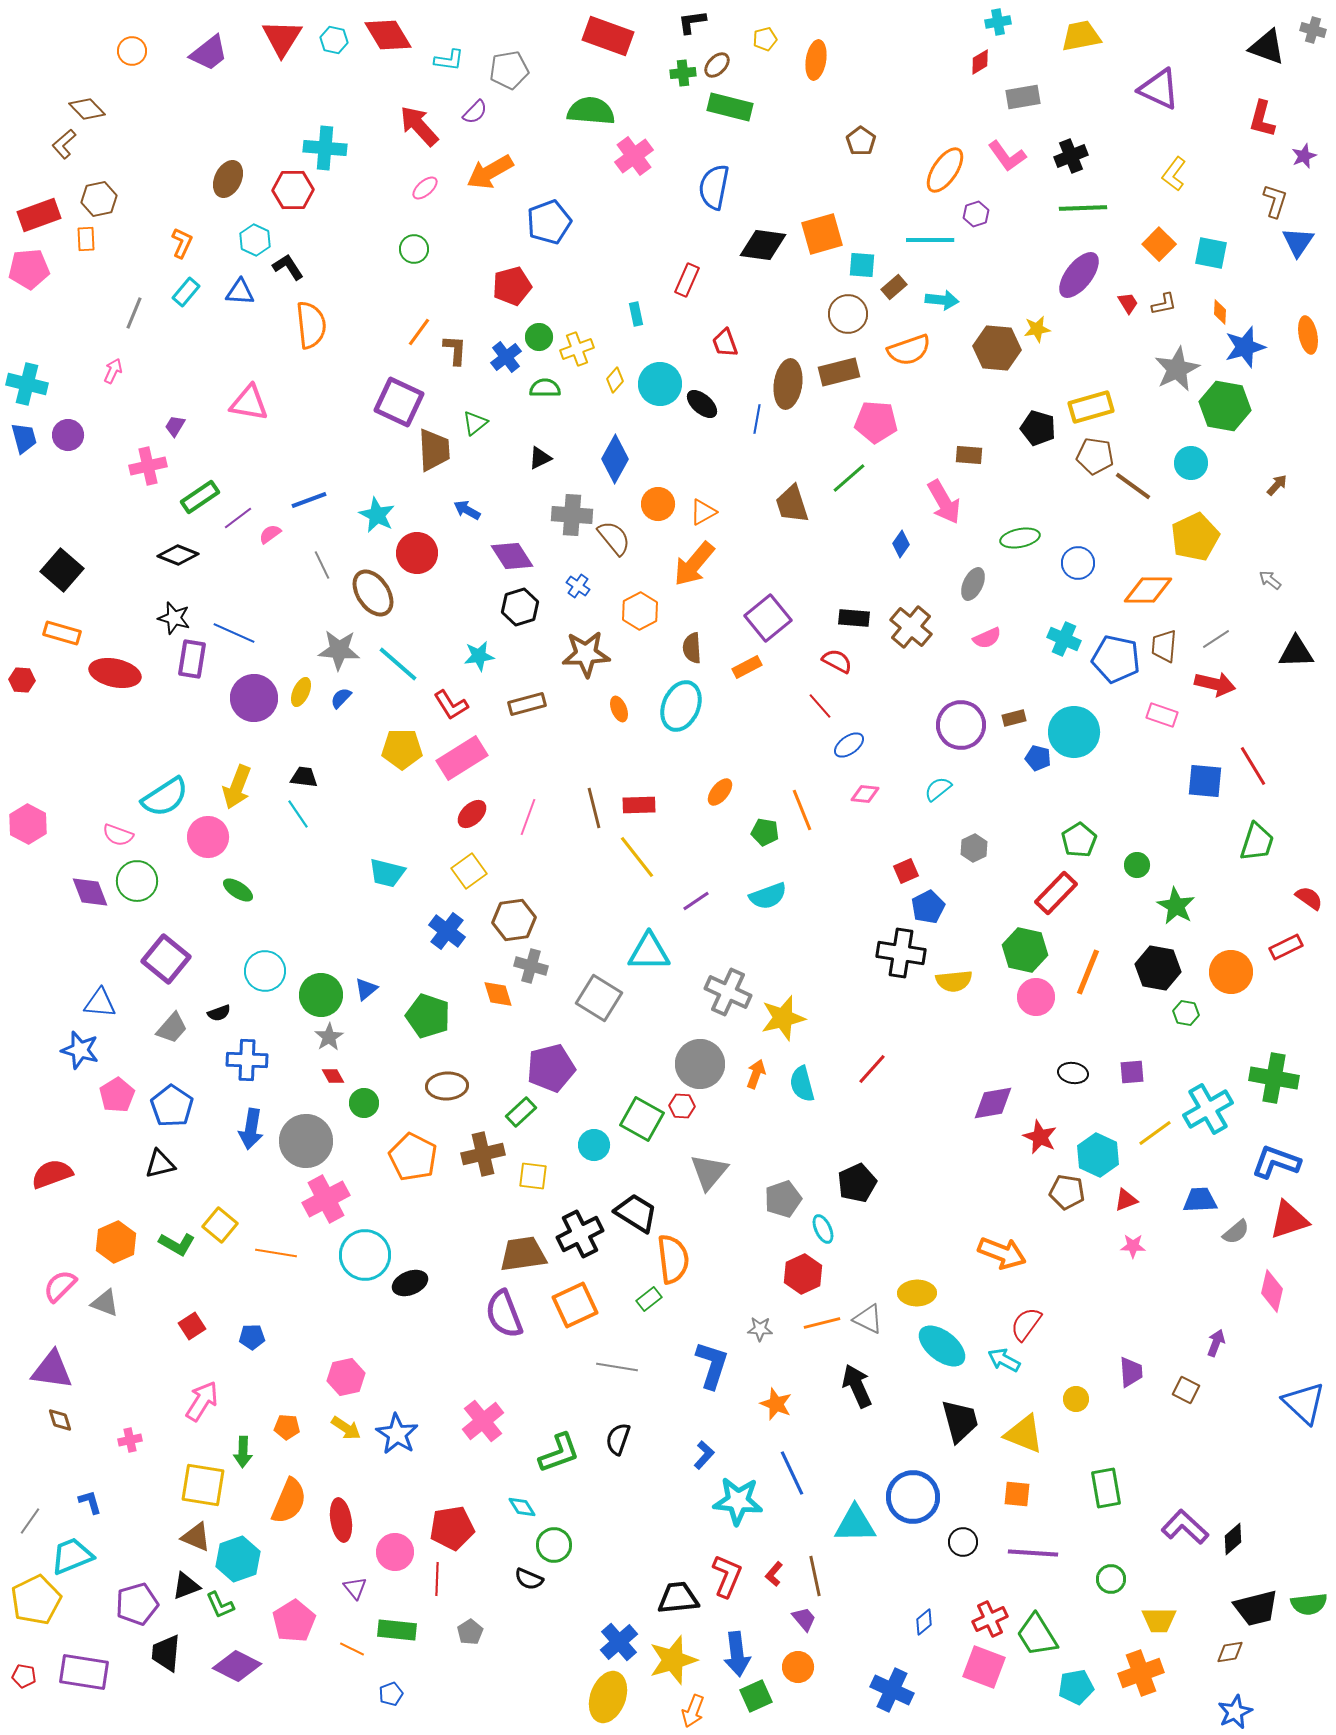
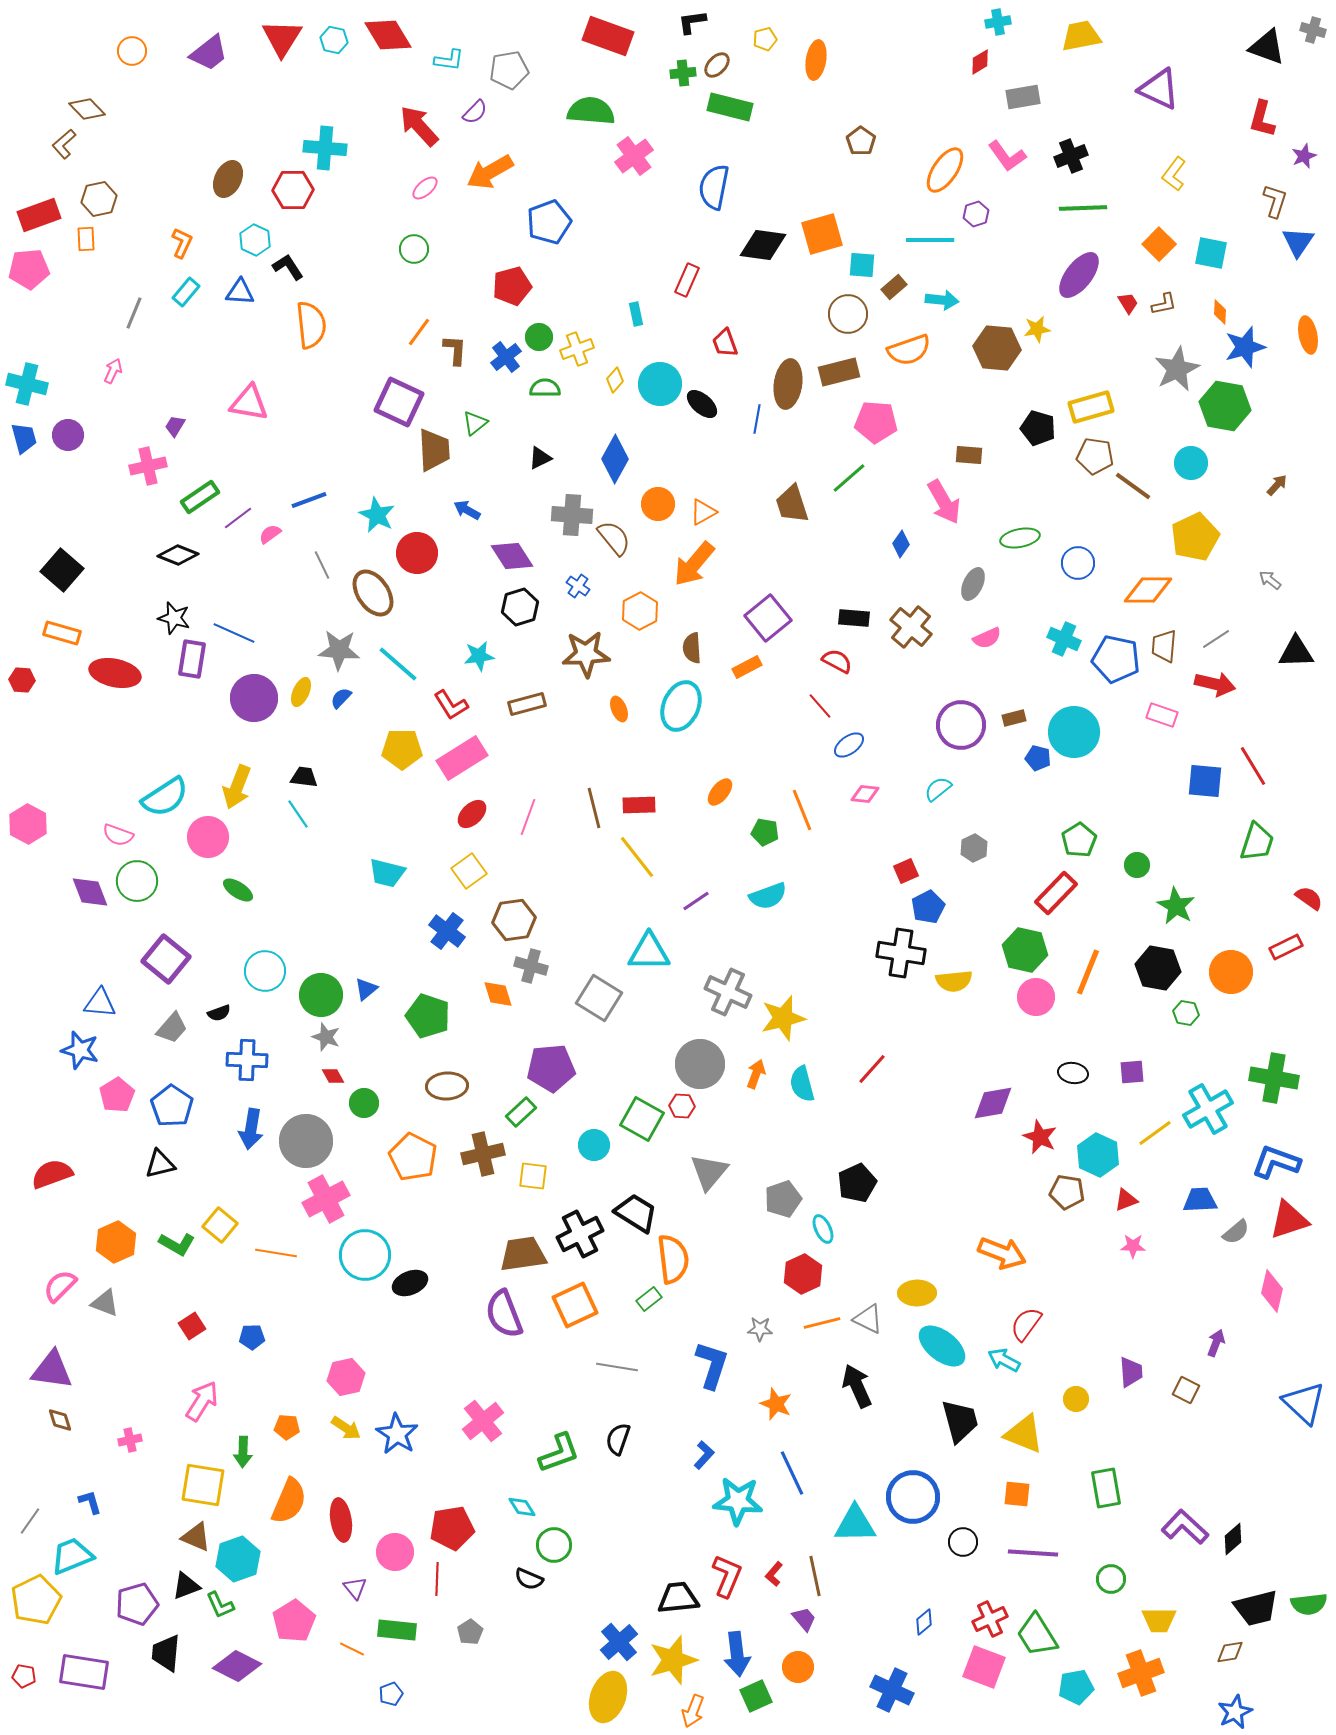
gray star at (329, 1037): moved 3 px left; rotated 20 degrees counterclockwise
purple pentagon at (551, 1068): rotated 9 degrees clockwise
